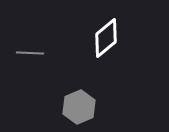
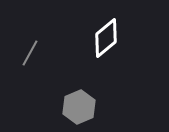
gray line: rotated 64 degrees counterclockwise
